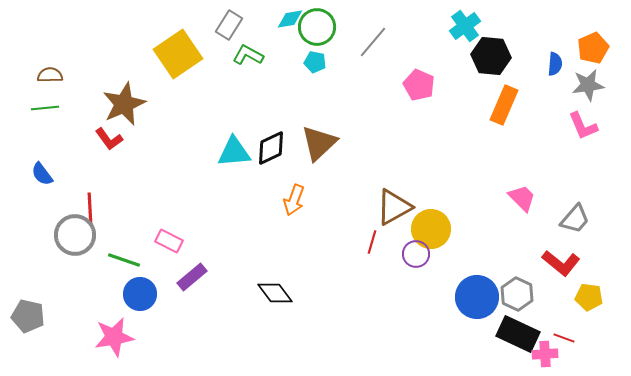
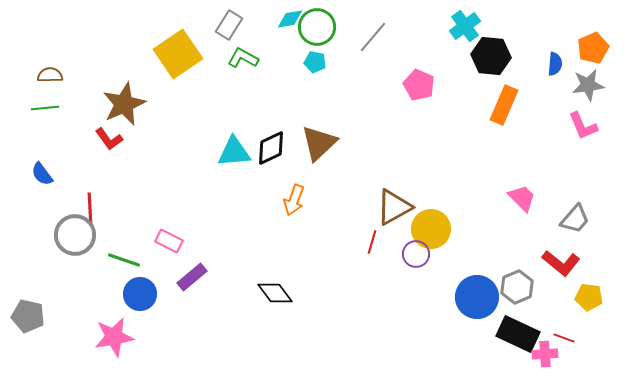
gray line at (373, 42): moved 5 px up
green L-shape at (248, 55): moved 5 px left, 3 px down
gray hexagon at (517, 294): moved 7 px up; rotated 12 degrees clockwise
